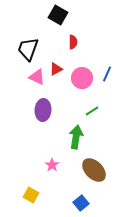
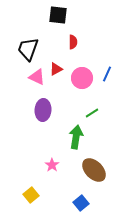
black square: rotated 24 degrees counterclockwise
green line: moved 2 px down
yellow square: rotated 21 degrees clockwise
